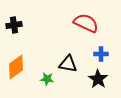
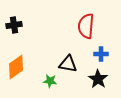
red semicircle: moved 3 px down; rotated 110 degrees counterclockwise
green star: moved 3 px right, 2 px down
